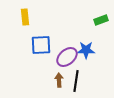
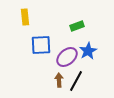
green rectangle: moved 24 px left, 6 px down
blue star: moved 2 px right, 1 px down; rotated 30 degrees counterclockwise
black line: rotated 20 degrees clockwise
